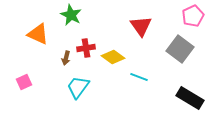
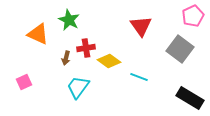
green star: moved 2 px left, 5 px down
yellow diamond: moved 4 px left, 4 px down
